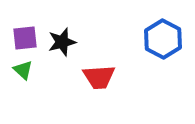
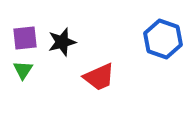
blue hexagon: rotated 9 degrees counterclockwise
green triangle: rotated 20 degrees clockwise
red trapezoid: rotated 20 degrees counterclockwise
